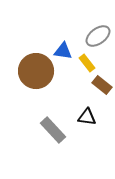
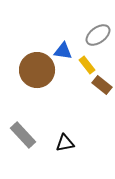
gray ellipse: moved 1 px up
yellow rectangle: moved 2 px down
brown circle: moved 1 px right, 1 px up
black triangle: moved 22 px left, 26 px down; rotated 18 degrees counterclockwise
gray rectangle: moved 30 px left, 5 px down
